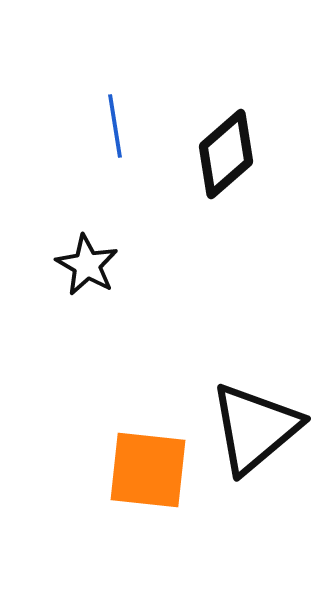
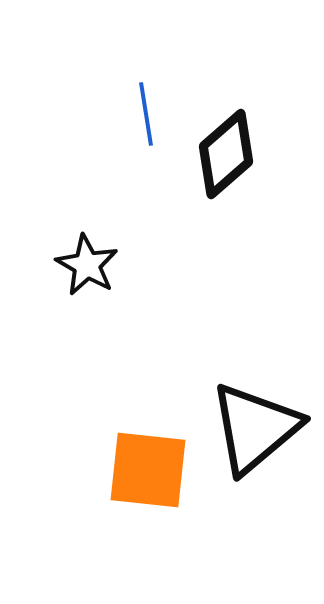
blue line: moved 31 px right, 12 px up
